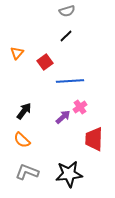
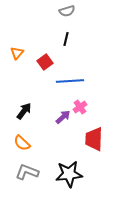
black line: moved 3 px down; rotated 32 degrees counterclockwise
orange semicircle: moved 3 px down
